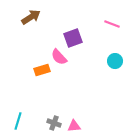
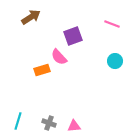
purple square: moved 2 px up
gray cross: moved 5 px left
